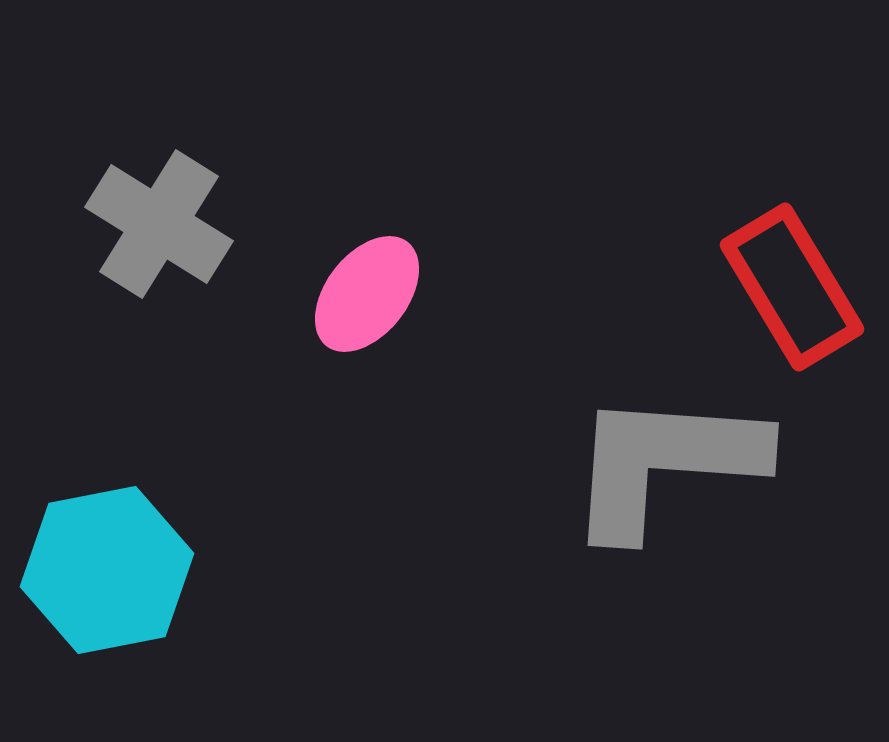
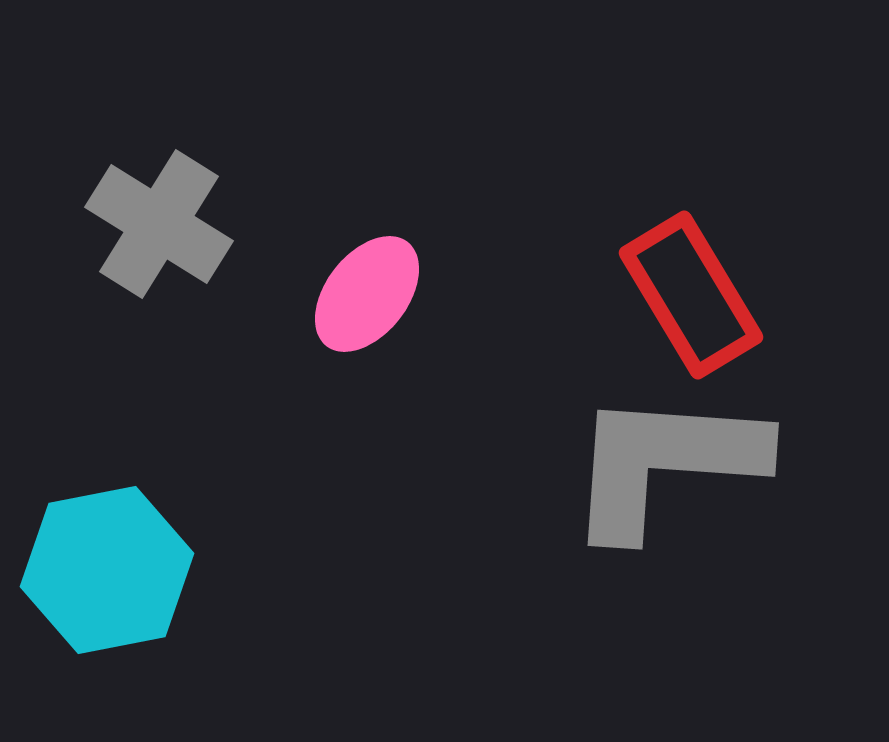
red rectangle: moved 101 px left, 8 px down
